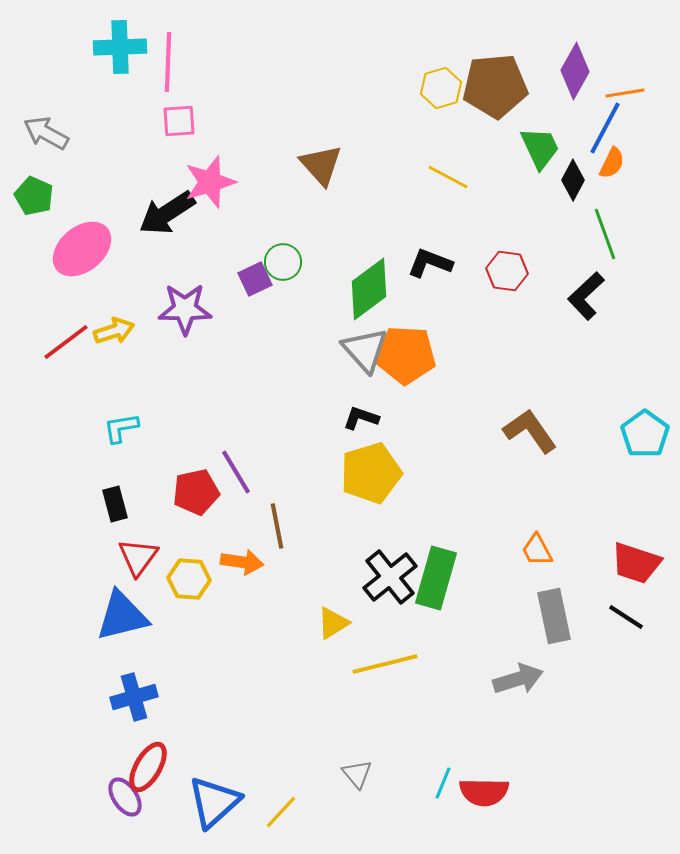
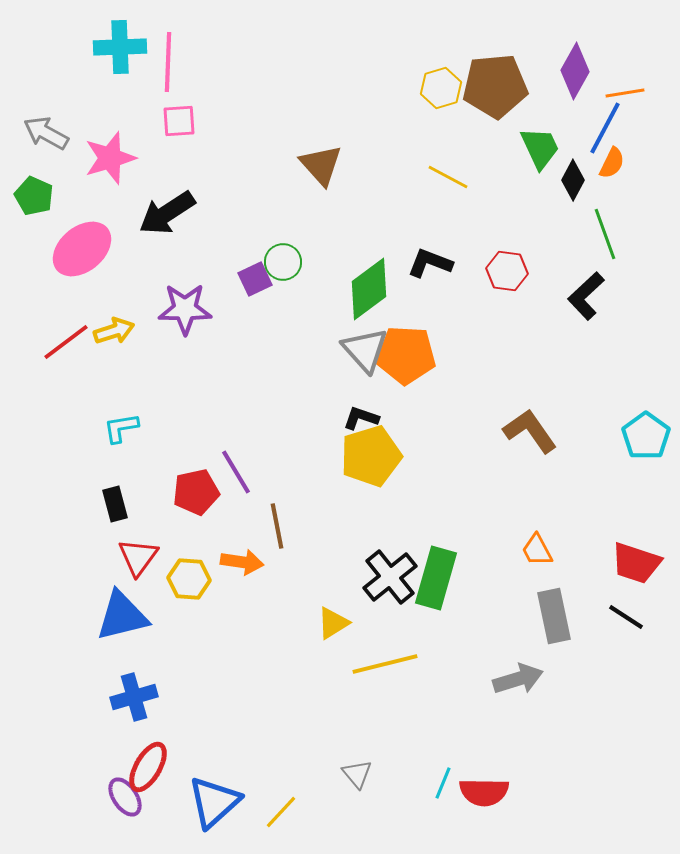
pink star at (210, 182): moved 100 px left, 24 px up
cyan pentagon at (645, 434): moved 1 px right, 2 px down
yellow pentagon at (371, 473): moved 17 px up
